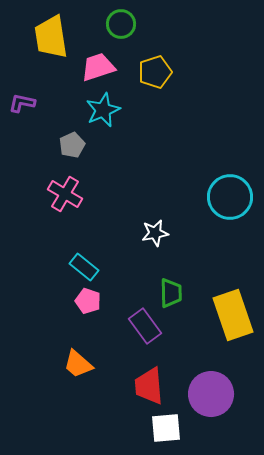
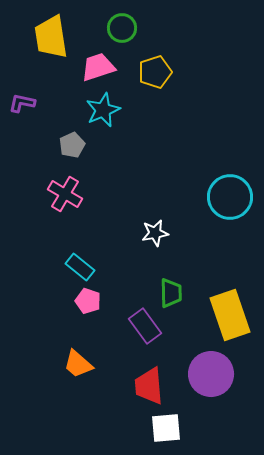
green circle: moved 1 px right, 4 px down
cyan rectangle: moved 4 px left
yellow rectangle: moved 3 px left
purple circle: moved 20 px up
